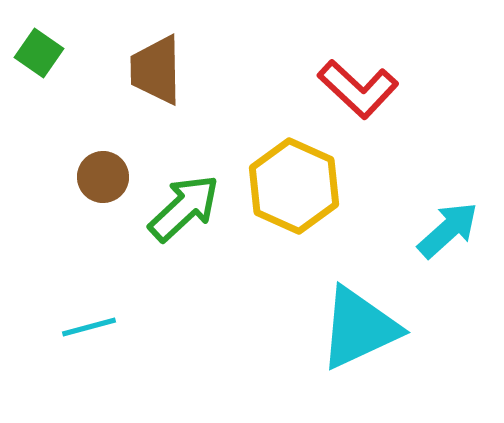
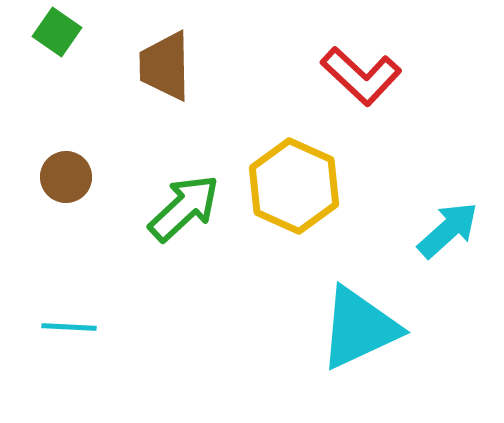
green square: moved 18 px right, 21 px up
brown trapezoid: moved 9 px right, 4 px up
red L-shape: moved 3 px right, 13 px up
brown circle: moved 37 px left
cyan line: moved 20 px left; rotated 18 degrees clockwise
